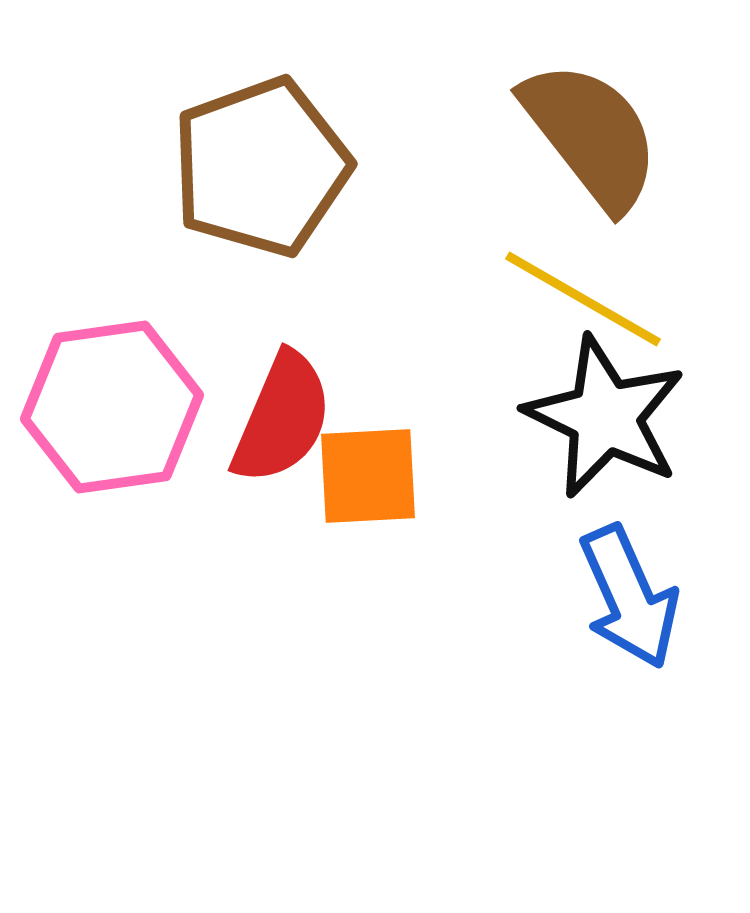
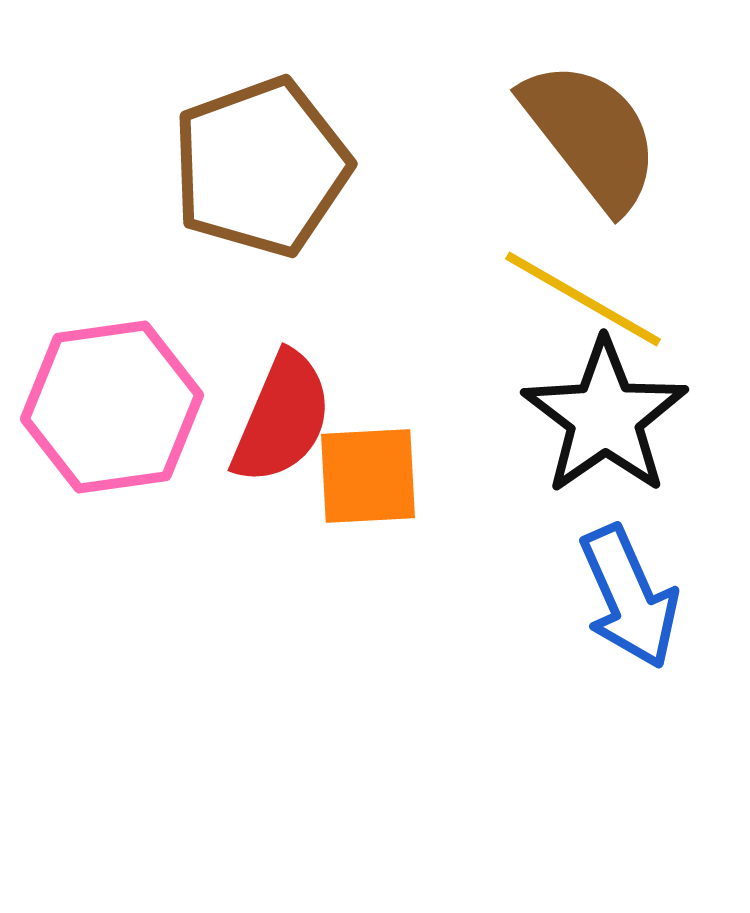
black star: rotated 11 degrees clockwise
